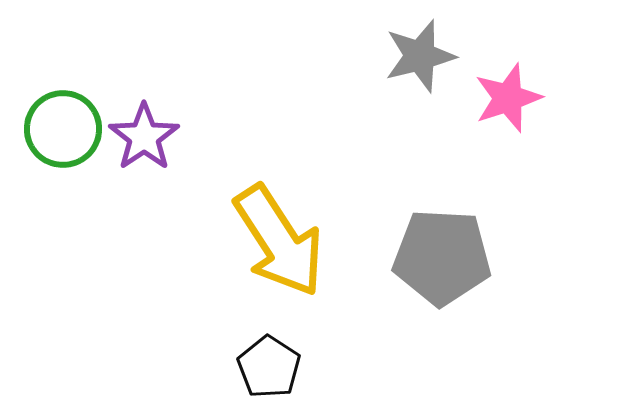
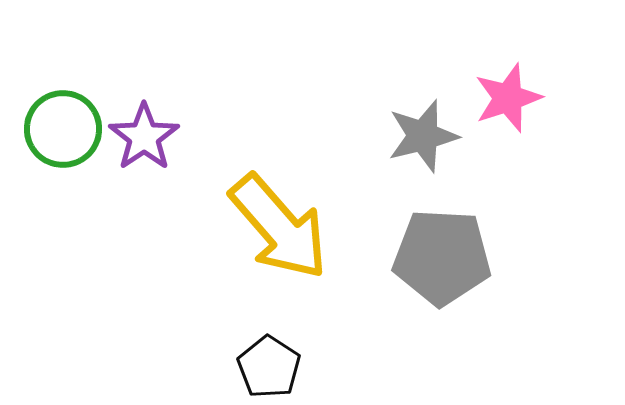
gray star: moved 3 px right, 80 px down
yellow arrow: moved 14 px up; rotated 8 degrees counterclockwise
